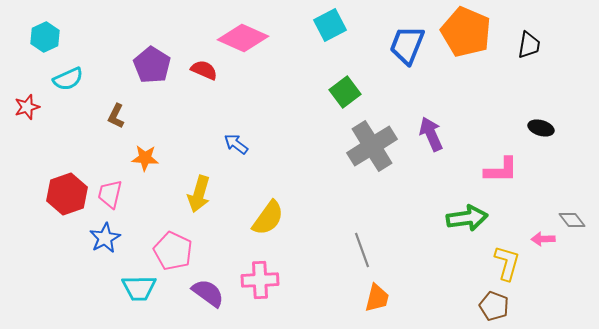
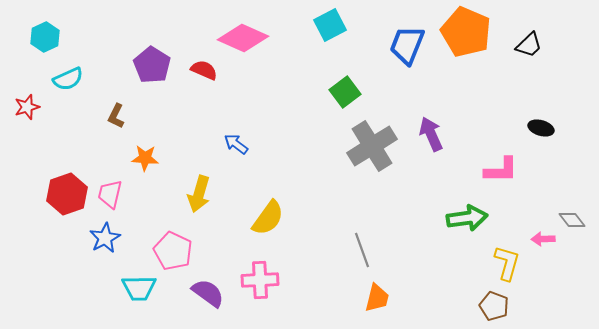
black trapezoid: rotated 36 degrees clockwise
